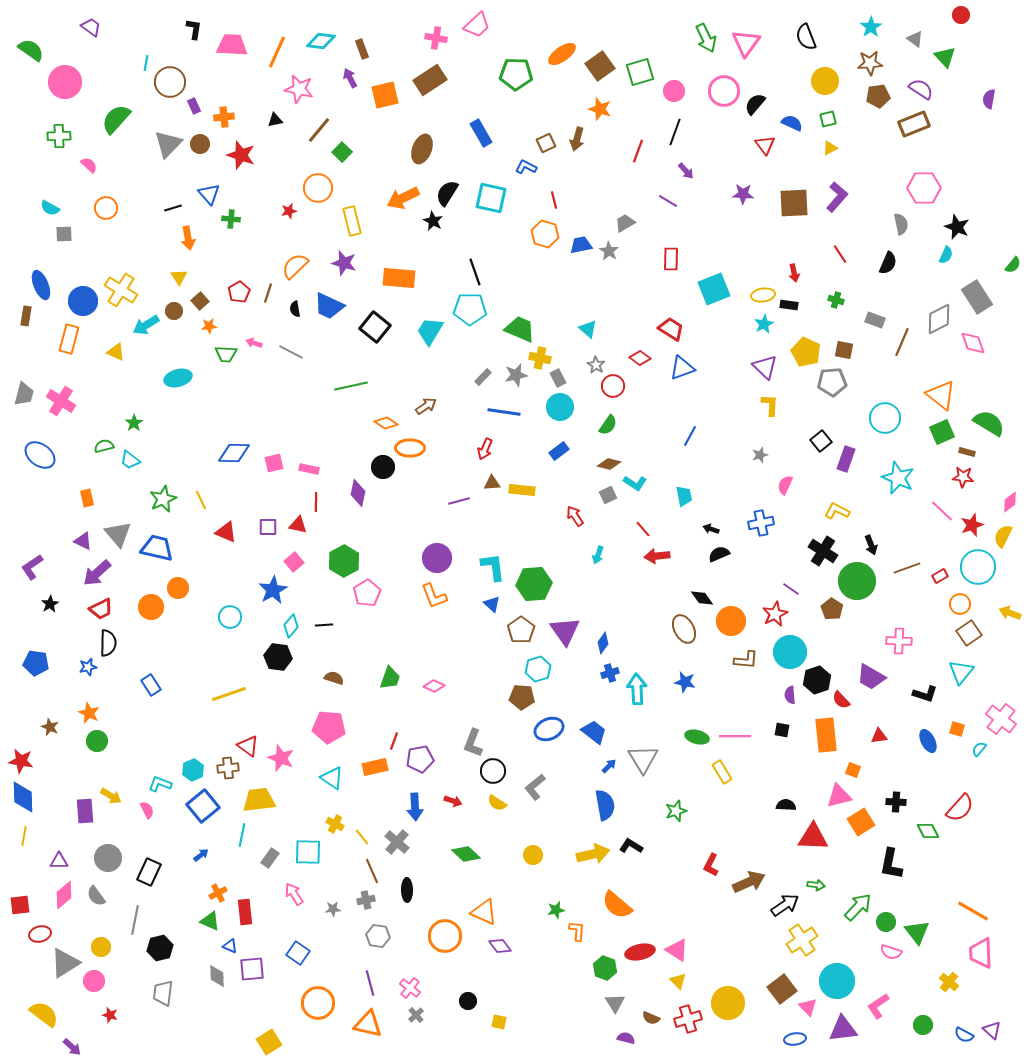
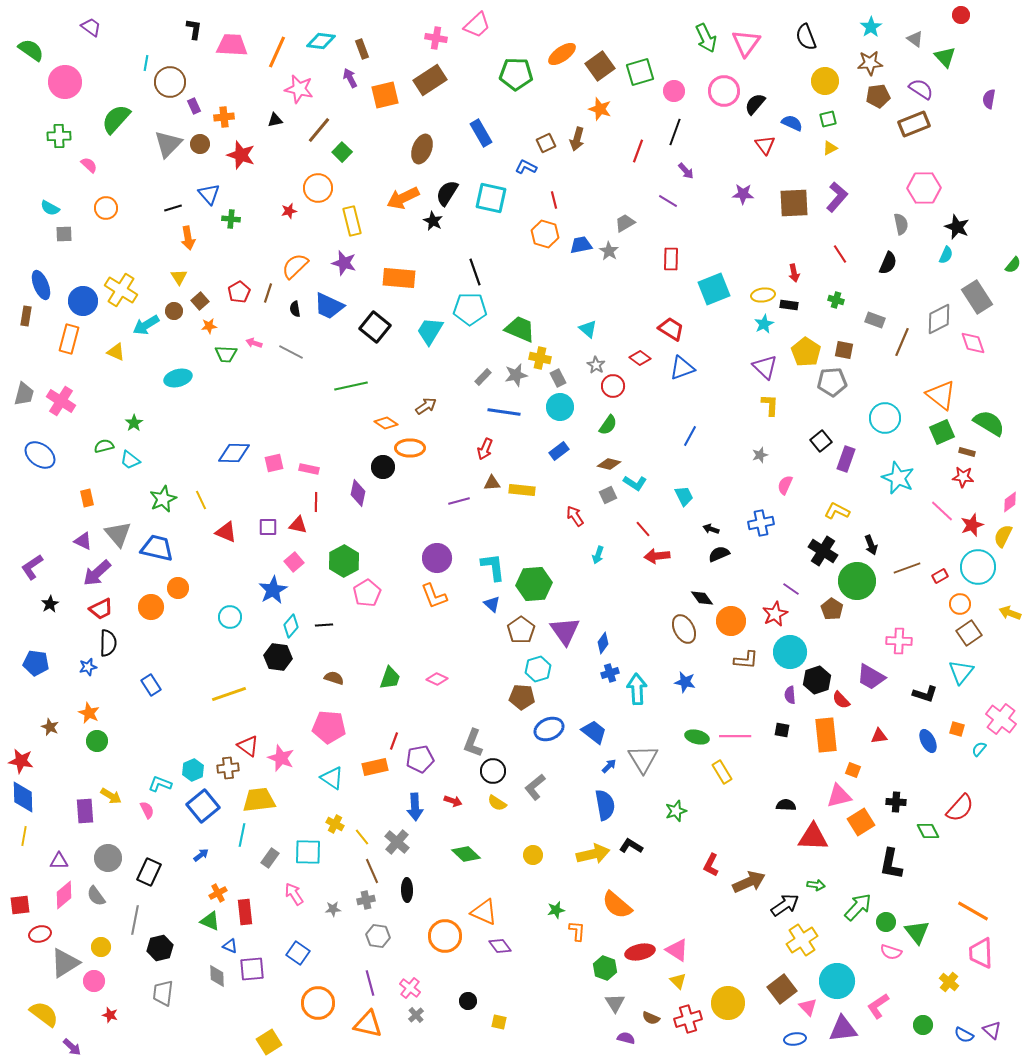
yellow pentagon at (806, 352): rotated 8 degrees clockwise
cyan trapezoid at (684, 496): rotated 15 degrees counterclockwise
pink diamond at (434, 686): moved 3 px right, 7 px up
